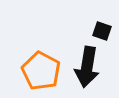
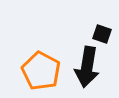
black square: moved 3 px down
